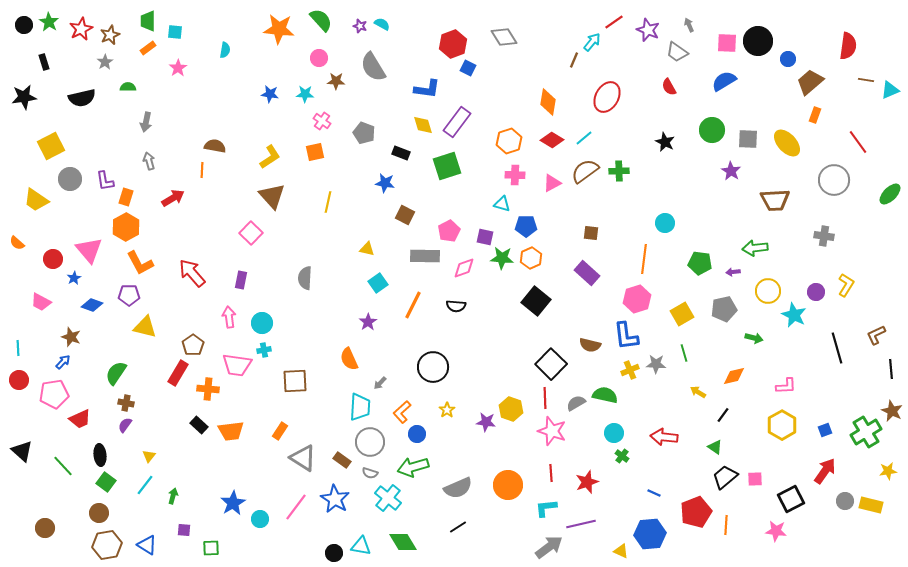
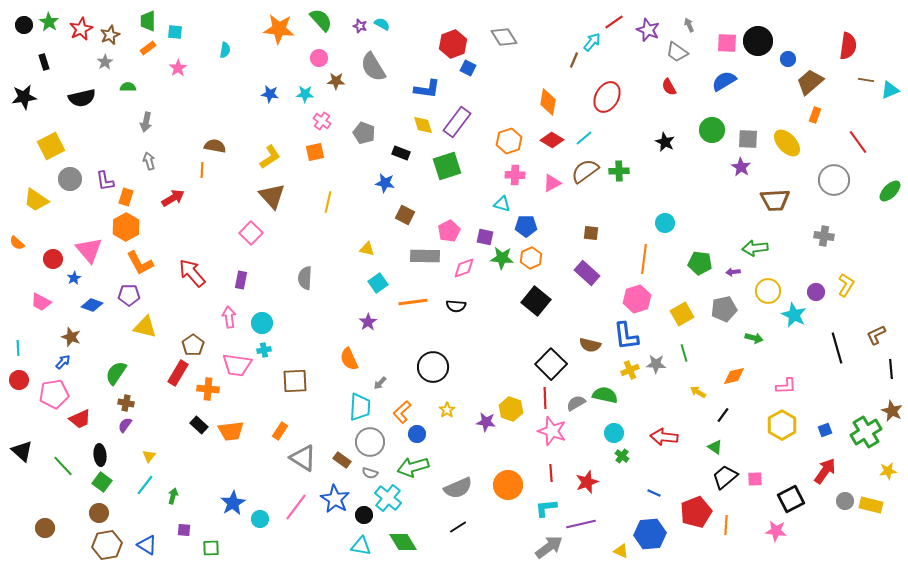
purple star at (731, 171): moved 10 px right, 4 px up
green ellipse at (890, 194): moved 3 px up
orange line at (413, 305): moved 3 px up; rotated 56 degrees clockwise
green square at (106, 482): moved 4 px left
black circle at (334, 553): moved 30 px right, 38 px up
